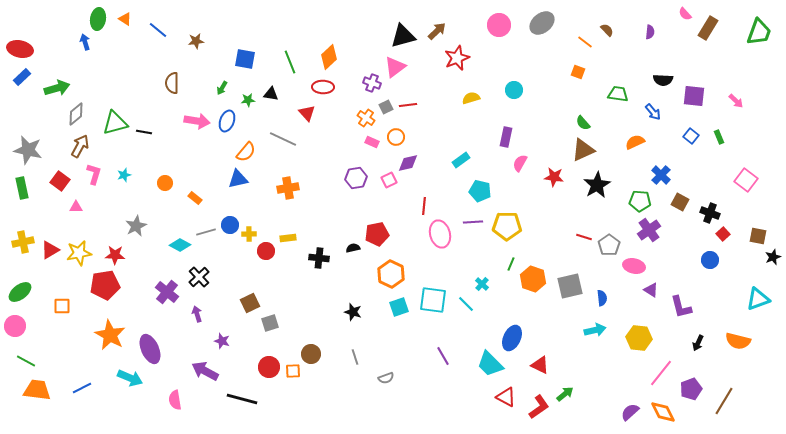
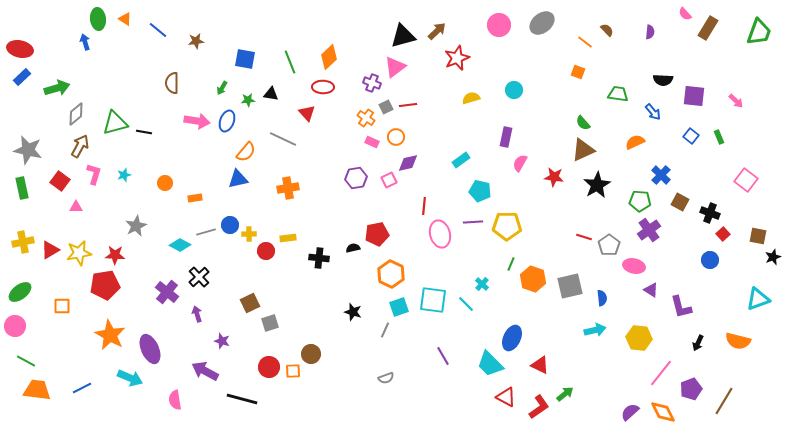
green ellipse at (98, 19): rotated 15 degrees counterclockwise
orange rectangle at (195, 198): rotated 48 degrees counterclockwise
gray line at (355, 357): moved 30 px right, 27 px up; rotated 42 degrees clockwise
